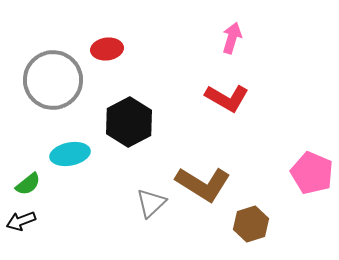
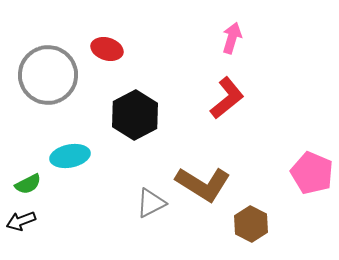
red ellipse: rotated 24 degrees clockwise
gray circle: moved 5 px left, 5 px up
red L-shape: rotated 69 degrees counterclockwise
black hexagon: moved 6 px right, 7 px up
cyan ellipse: moved 2 px down
green semicircle: rotated 12 degrees clockwise
gray triangle: rotated 16 degrees clockwise
brown hexagon: rotated 16 degrees counterclockwise
